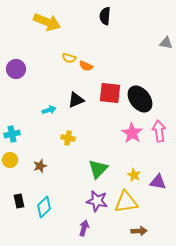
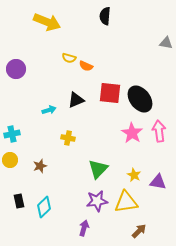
purple star: rotated 20 degrees counterclockwise
brown arrow: rotated 42 degrees counterclockwise
